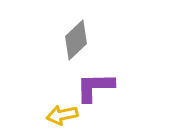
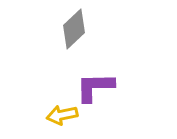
gray diamond: moved 2 px left, 11 px up
